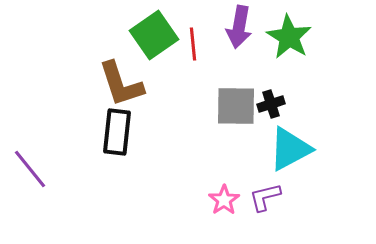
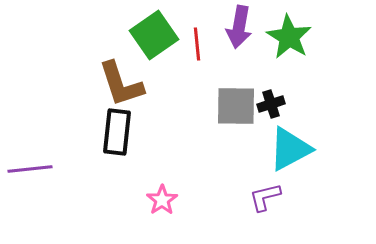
red line: moved 4 px right
purple line: rotated 57 degrees counterclockwise
pink star: moved 62 px left
